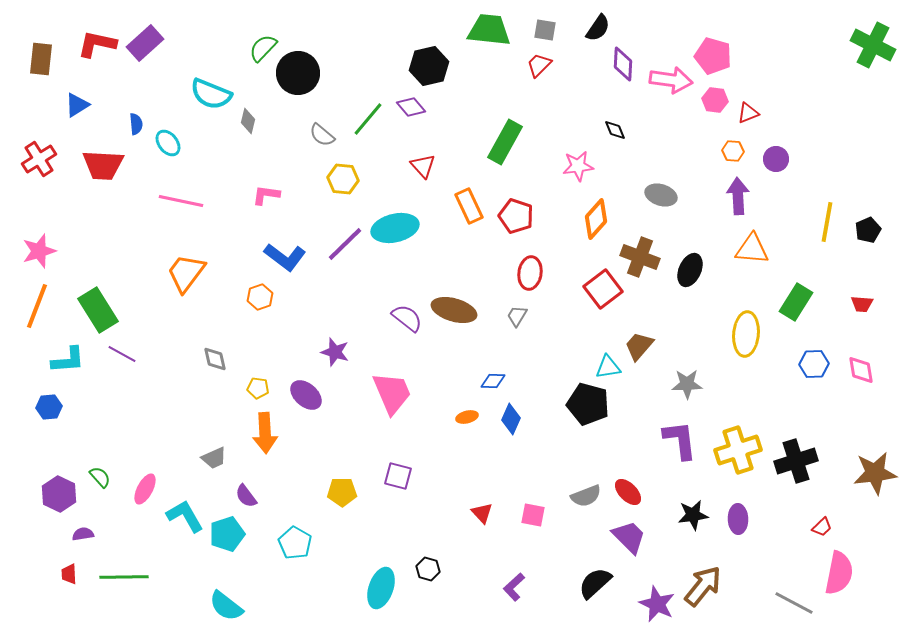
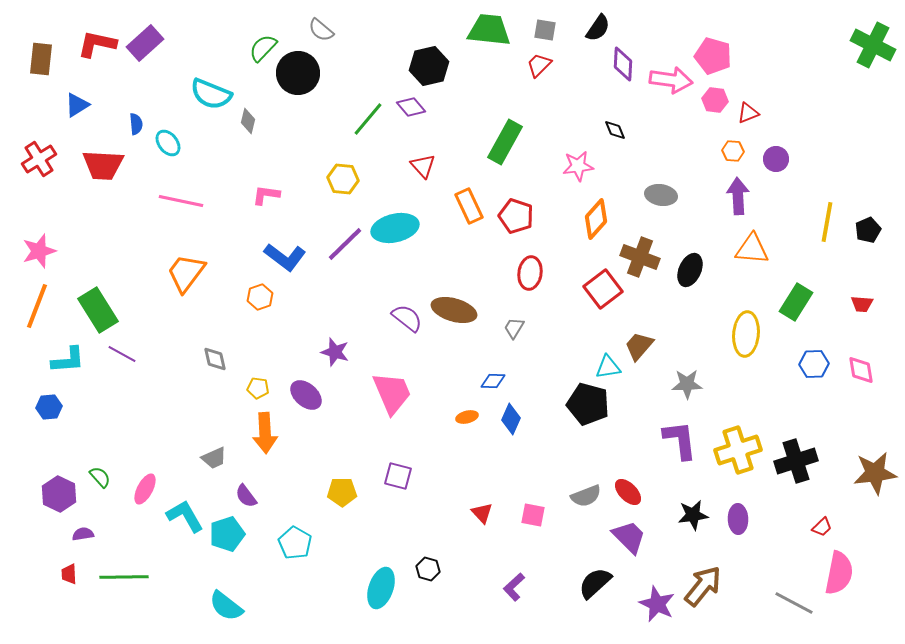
gray semicircle at (322, 135): moved 1 px left, 105 px up
gray ellipse at (661, 195): rotated 8 degrees counterclockwise
gray trapezoid at (517, 316): moved 3 px left, 12 px down
